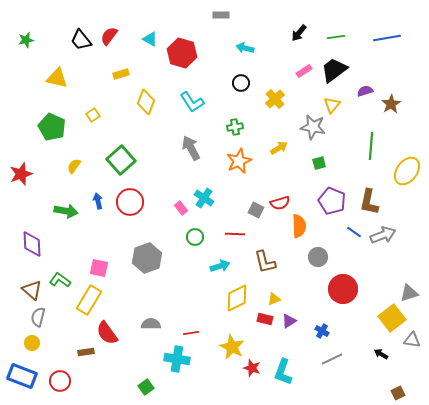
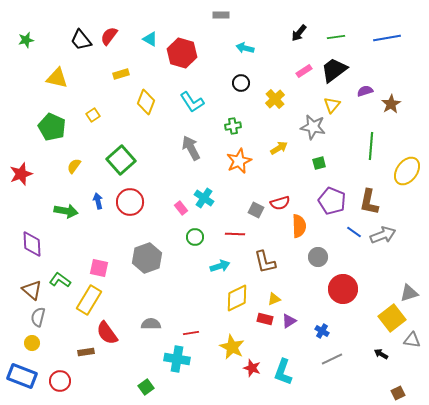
green cross at (235, 127): moved 2 px left, 1 px up
